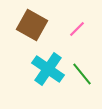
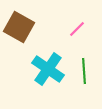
brown square: moved 13 px left, 2 px down
green line: moved 2 px right, 3 px up; rotated 35 degrees clockwise
